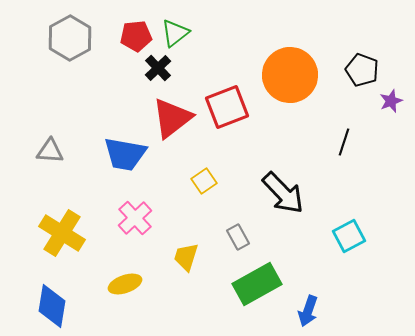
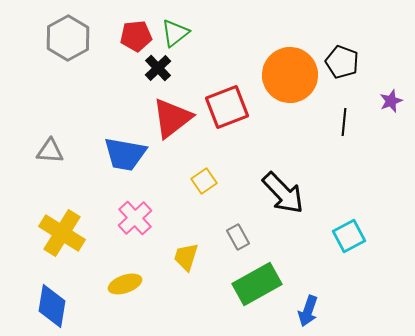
gray hexagon: moved 2 px left
black pentagon: moved 20 px left, 8 px up
black line: moved 20 px up; rotated 12 degrees counterclockwise
